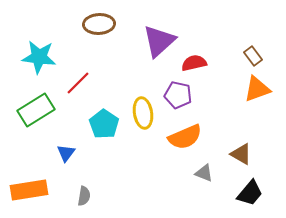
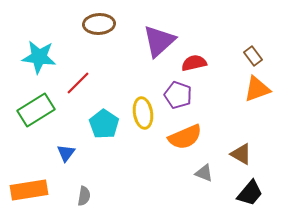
purple pentagon: rotated 8 degrees clockwise
